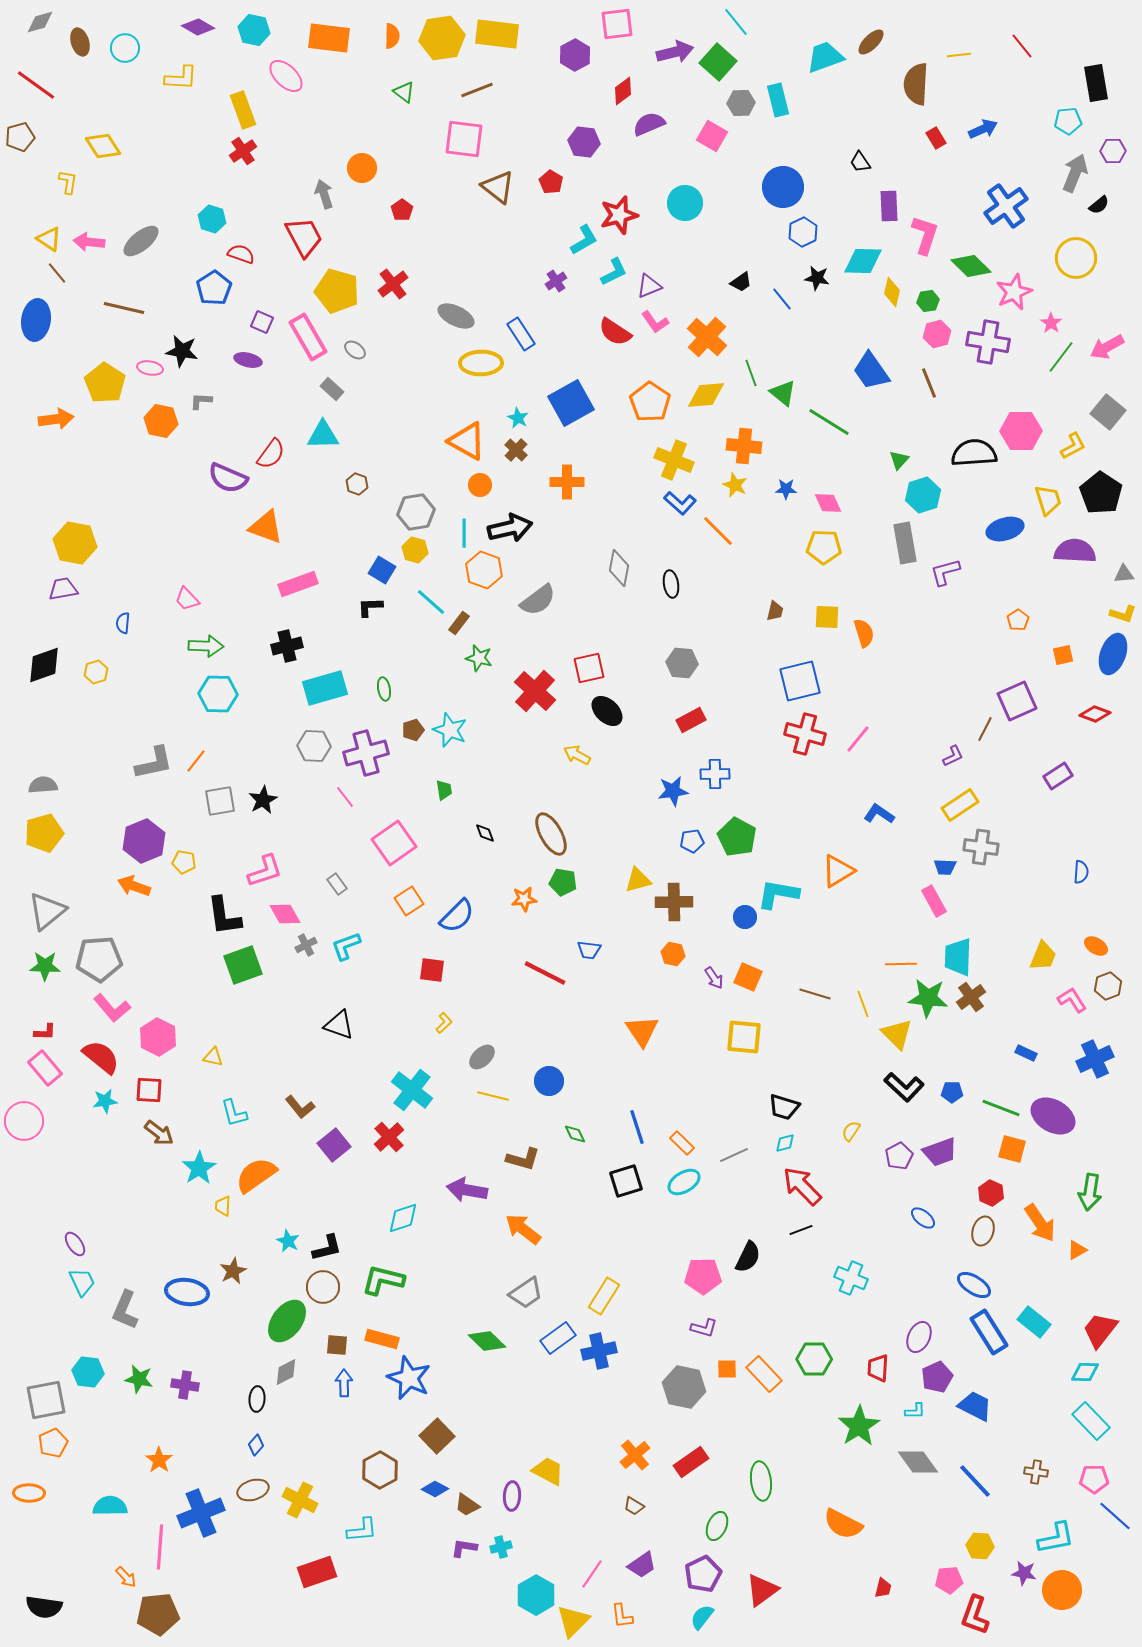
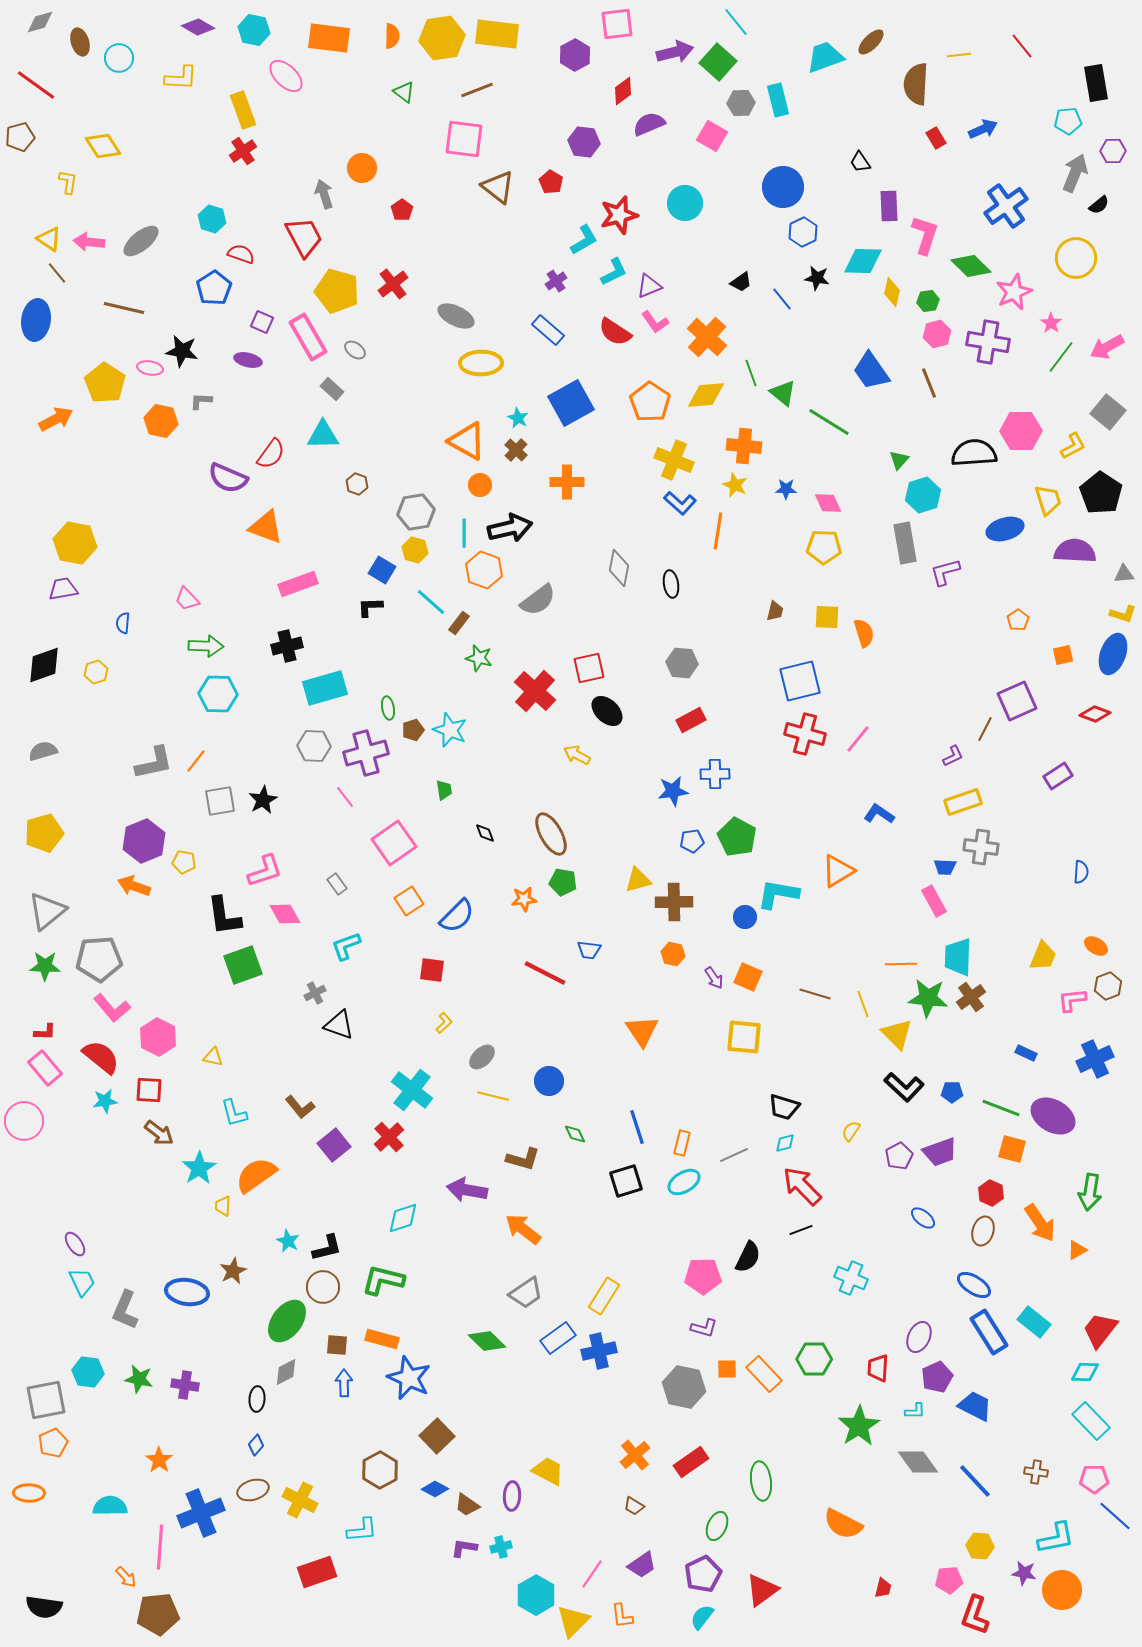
cyan circle at (125, 48): moved 6 px left, 10 px down
blue rectangle at (521, 334): moved 27 px right, 4 px up; rotated 16 degrees counterclockwise
orange arrow at (56, 419): rotated 20 degrees counterclockwise
orange line at (718, 531): rotated 54 degrees clockwise
green ellipse at (384, 689): moved 4 px right, 19 px down
gray semicircle at (43, 785): moved 34 px up; rotated 12 degrees counterclockwise
yellow rectangle at (960, 805): moved 3 px right, 3 px up; rotated 15 degrees clockwise
gray cross at (306, 945): moved 9 px right, 48 px down
pink L-shape at (1072, 1000): rotated 64 degrees counterclockwise
orange rectangle at (682, 1143): rotated 60 degrees clockwise
